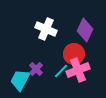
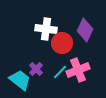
white cross: rotated 15 degrees counterclockwise
red circle: moved 12 px left, 11 px up
cyan line: moved 1 px left, 1 px down
cyan trapezoid: rotated 100 degrees clockwise
